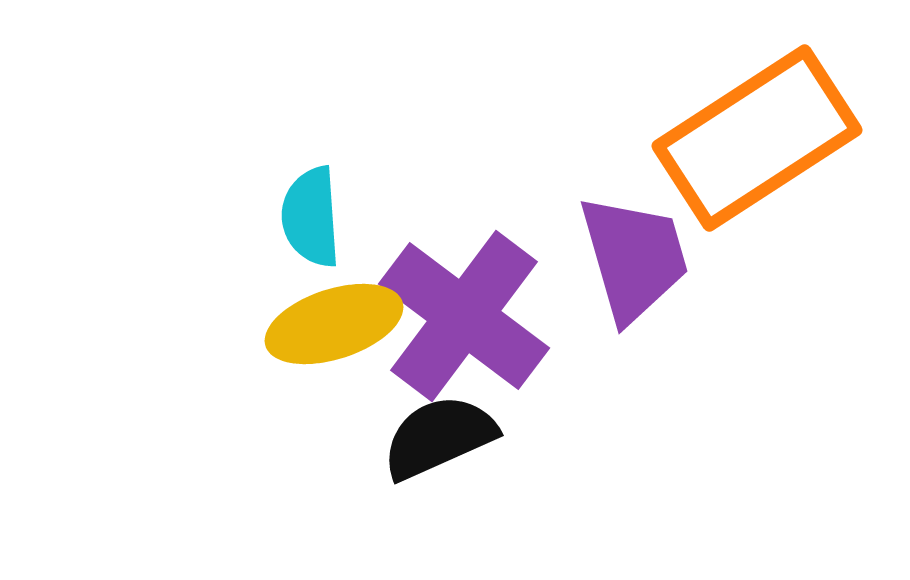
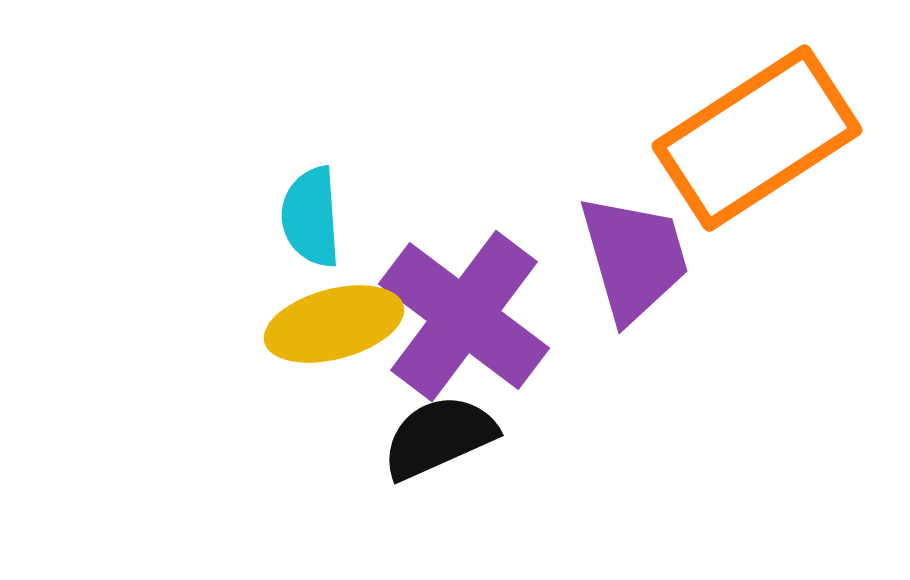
yellow ellipse: rotated 3 degrees clockwise
